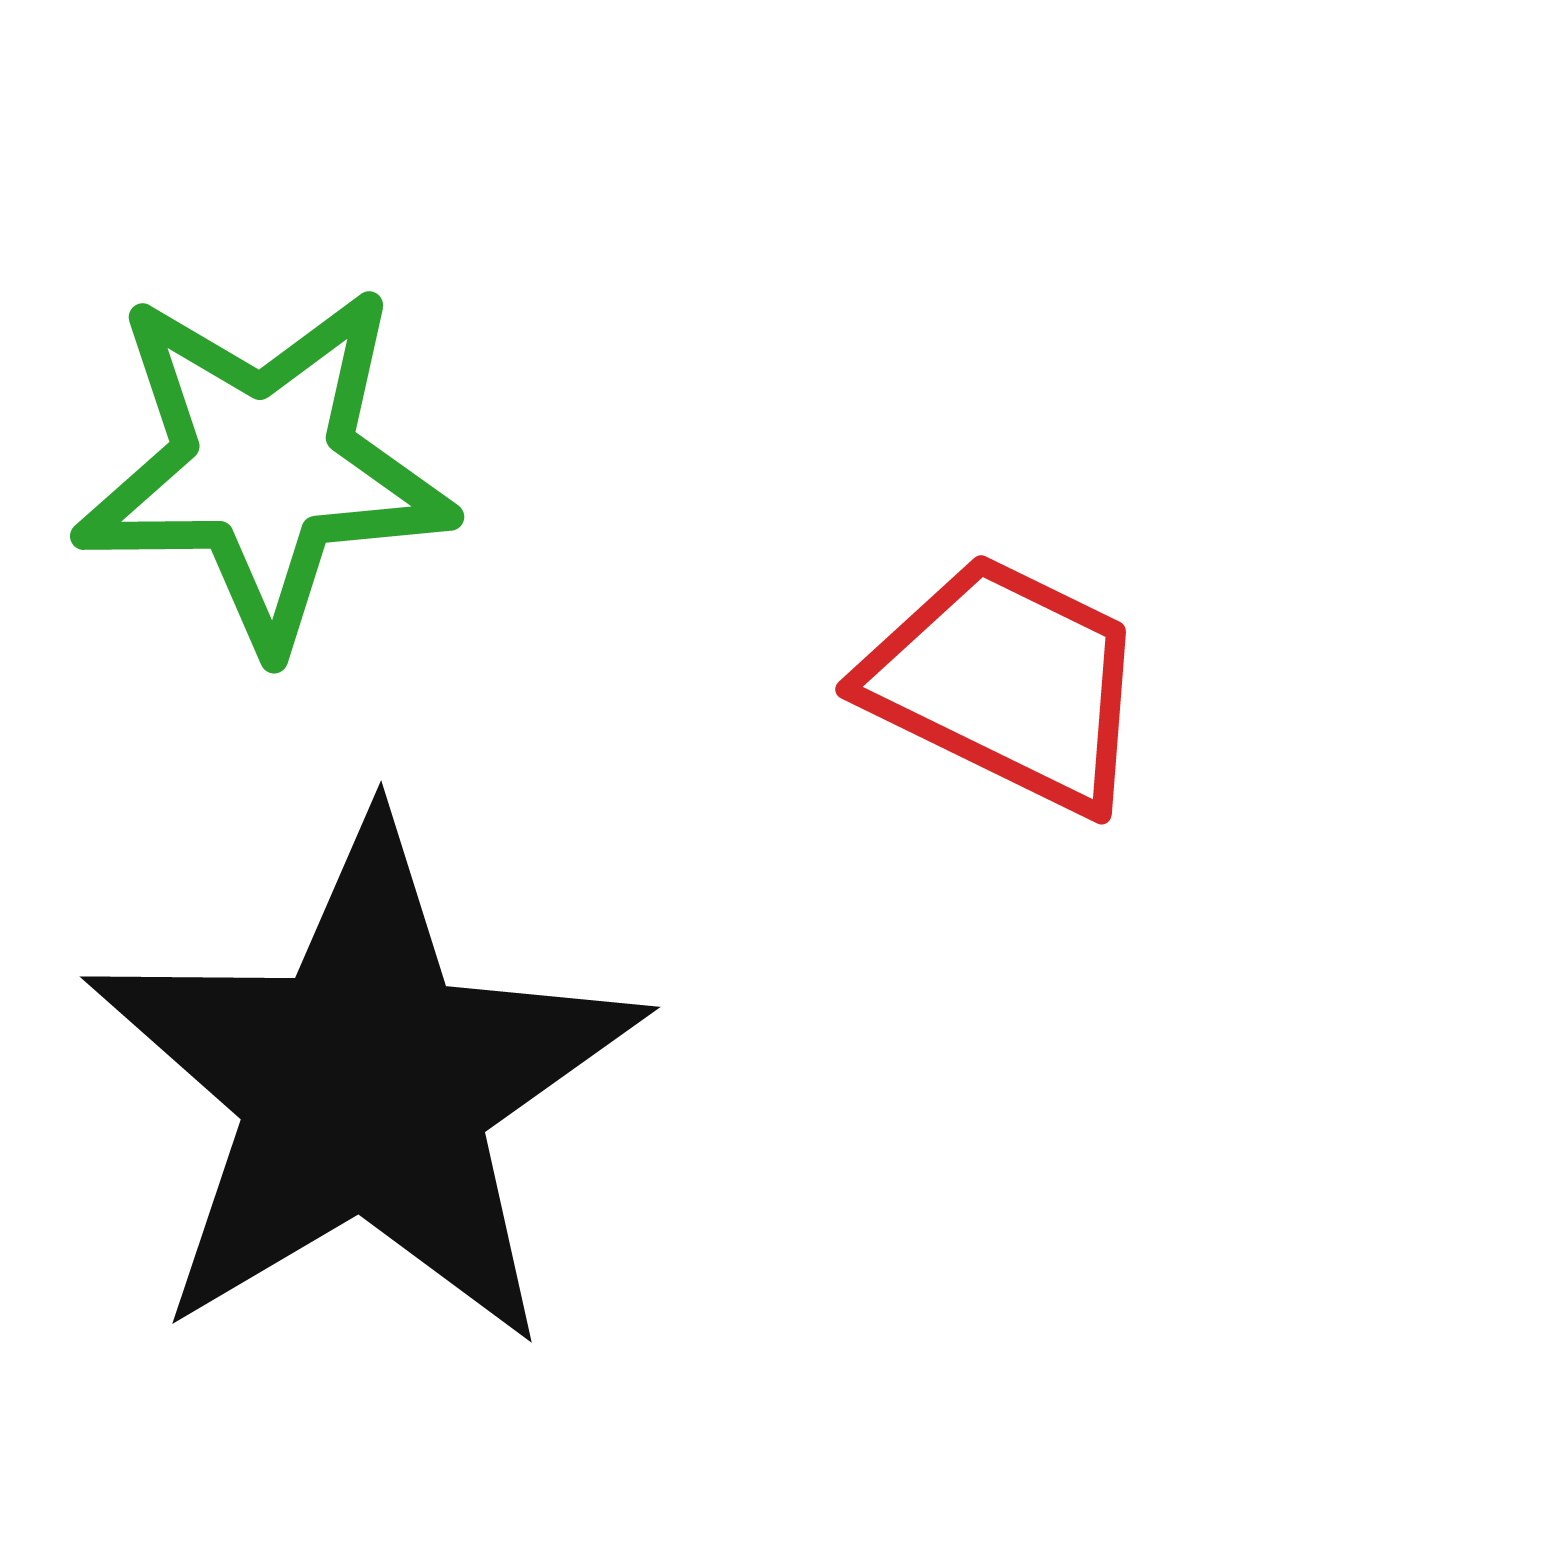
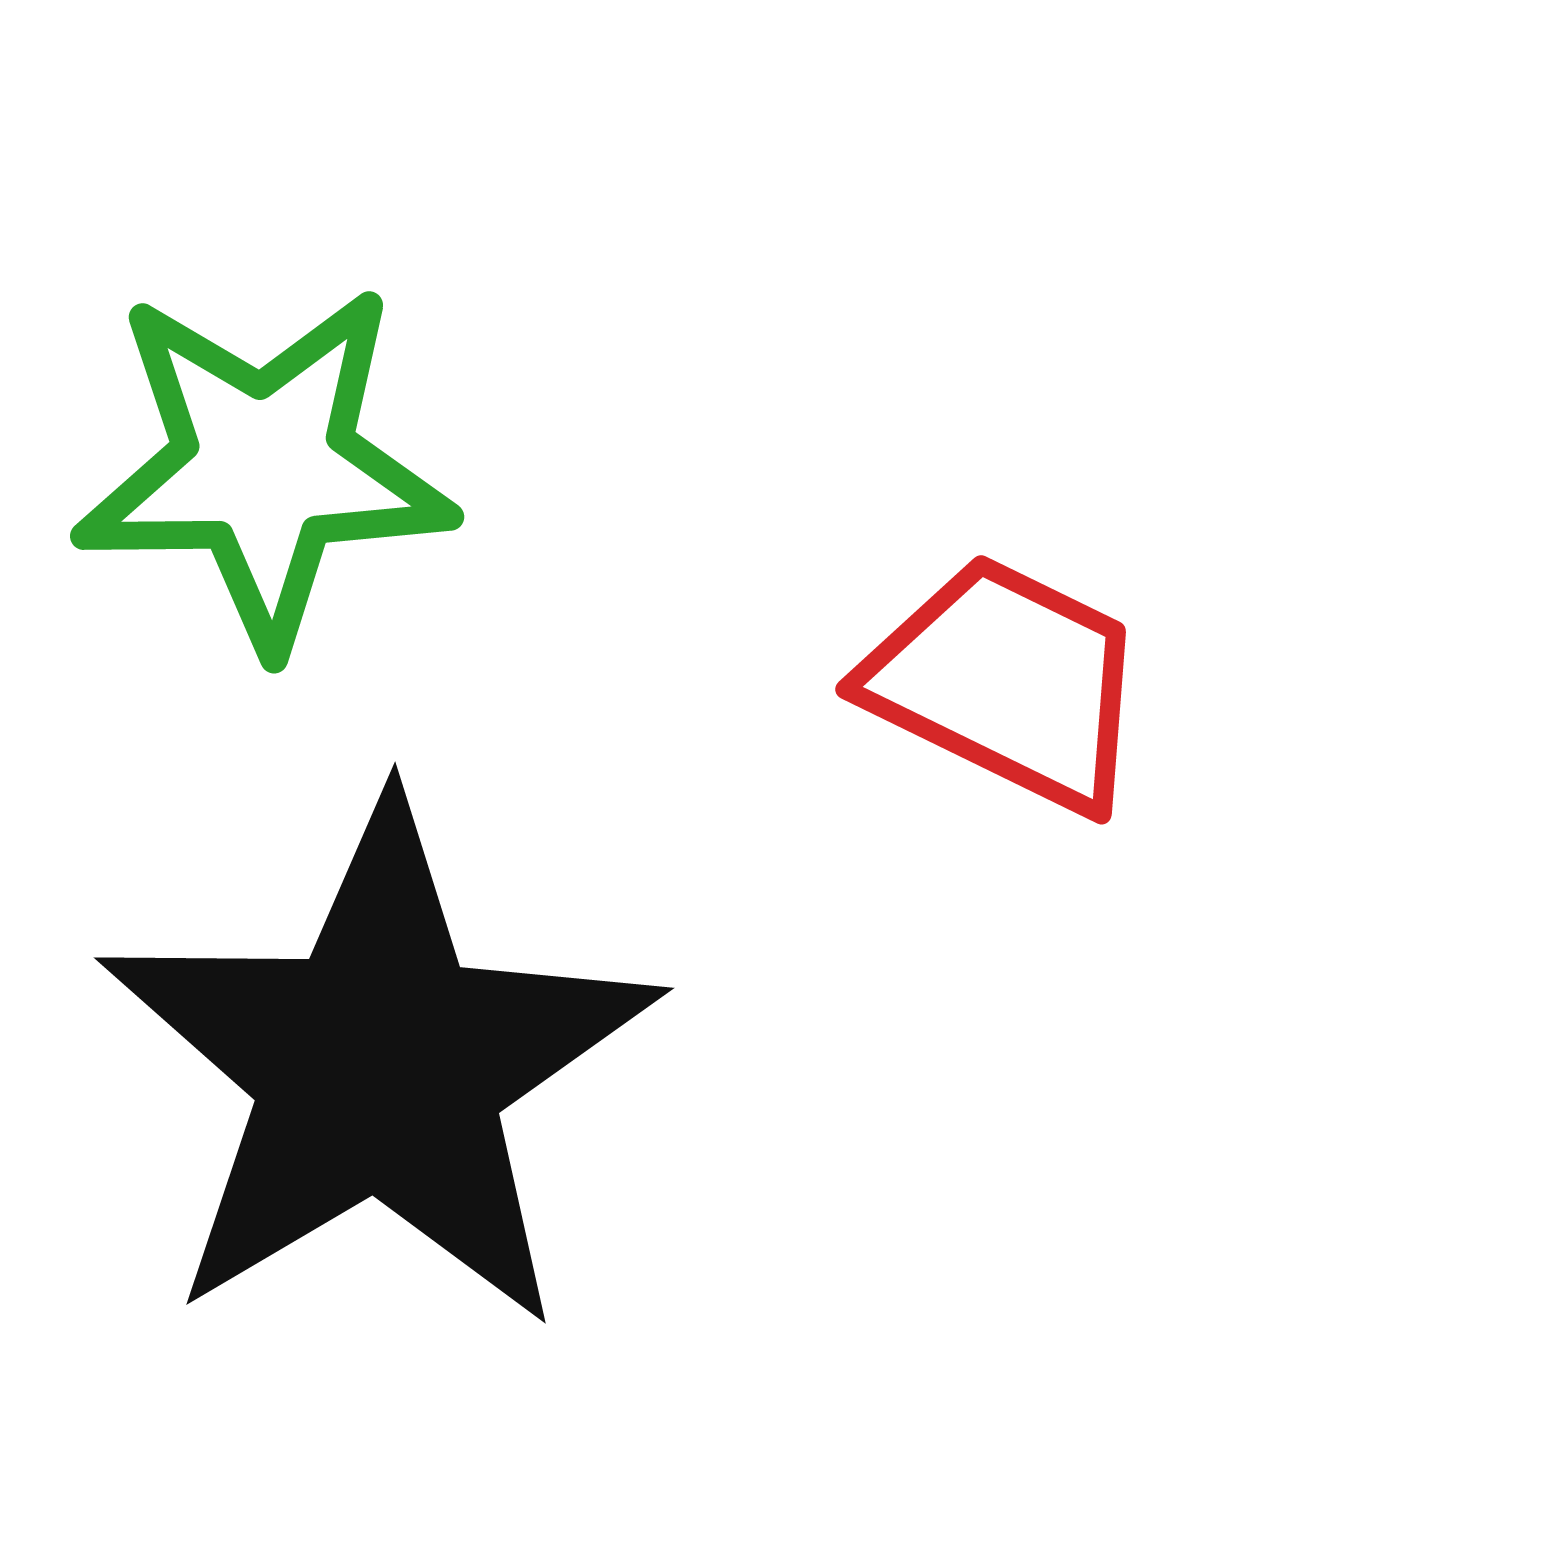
black star: moved 14 px right, 19 px up
